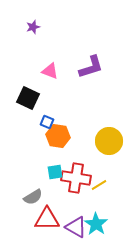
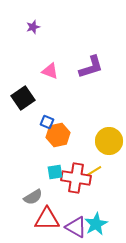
black square: moved 5 px left; rotated 30 degrees clockwise
orange hexagon: moved 1 px up; rotated 20 degrees counterclockwise
yellow line: moved 5 px left, 14 px up
cyan star: rotated 10 degrees clockwise
